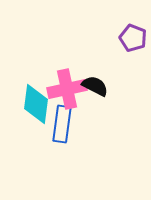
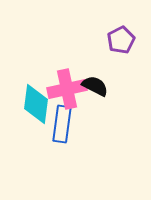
purple pentagon: moved 12 px left, 2 px down; rotated 24 degrees clockwise
